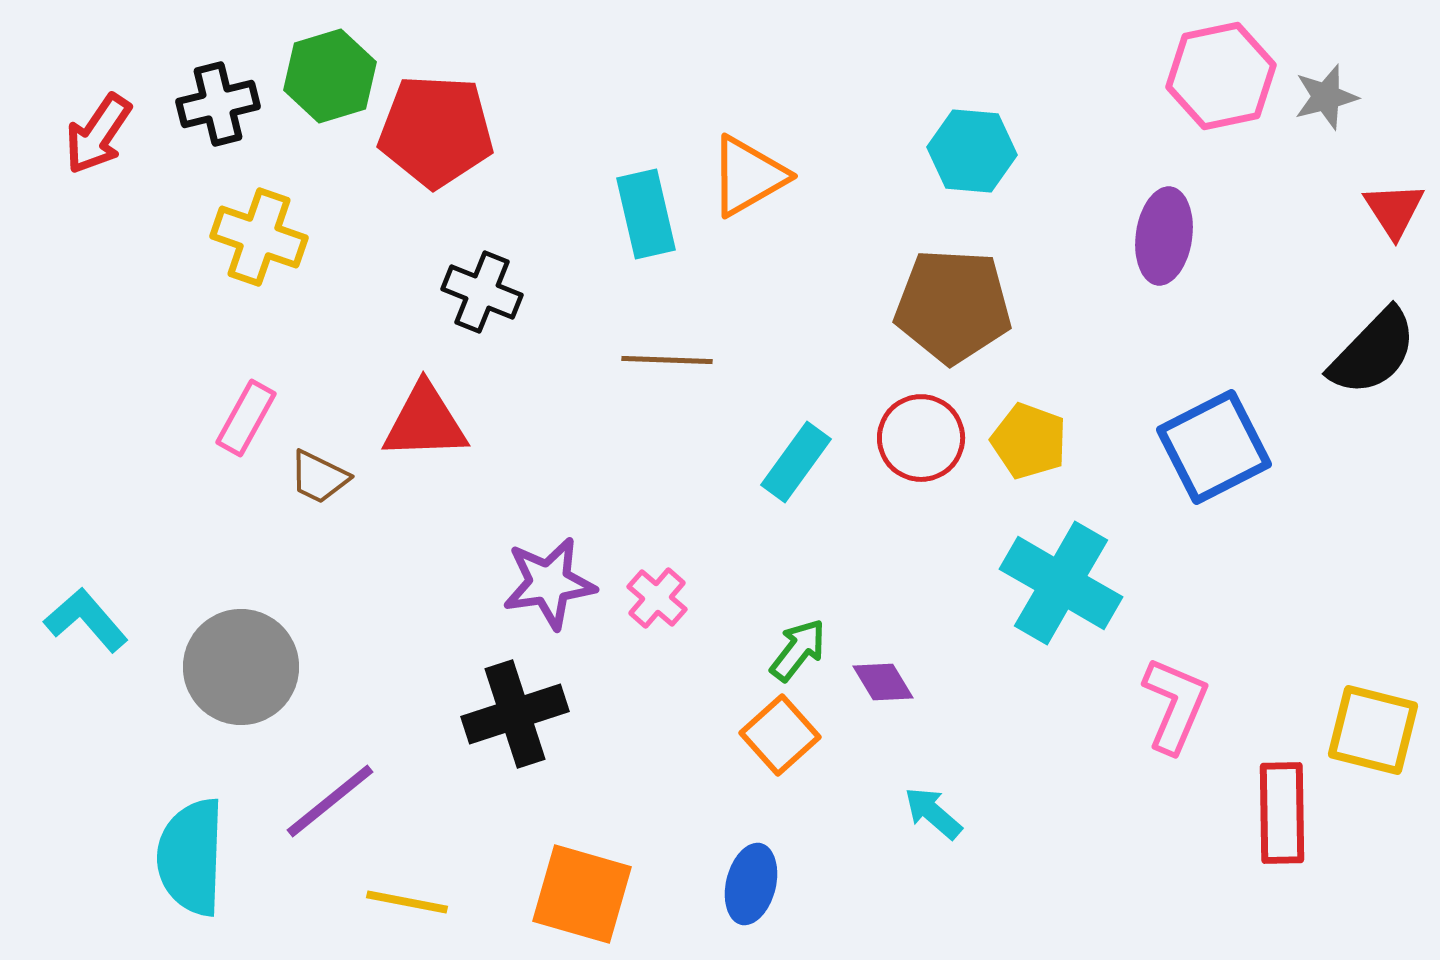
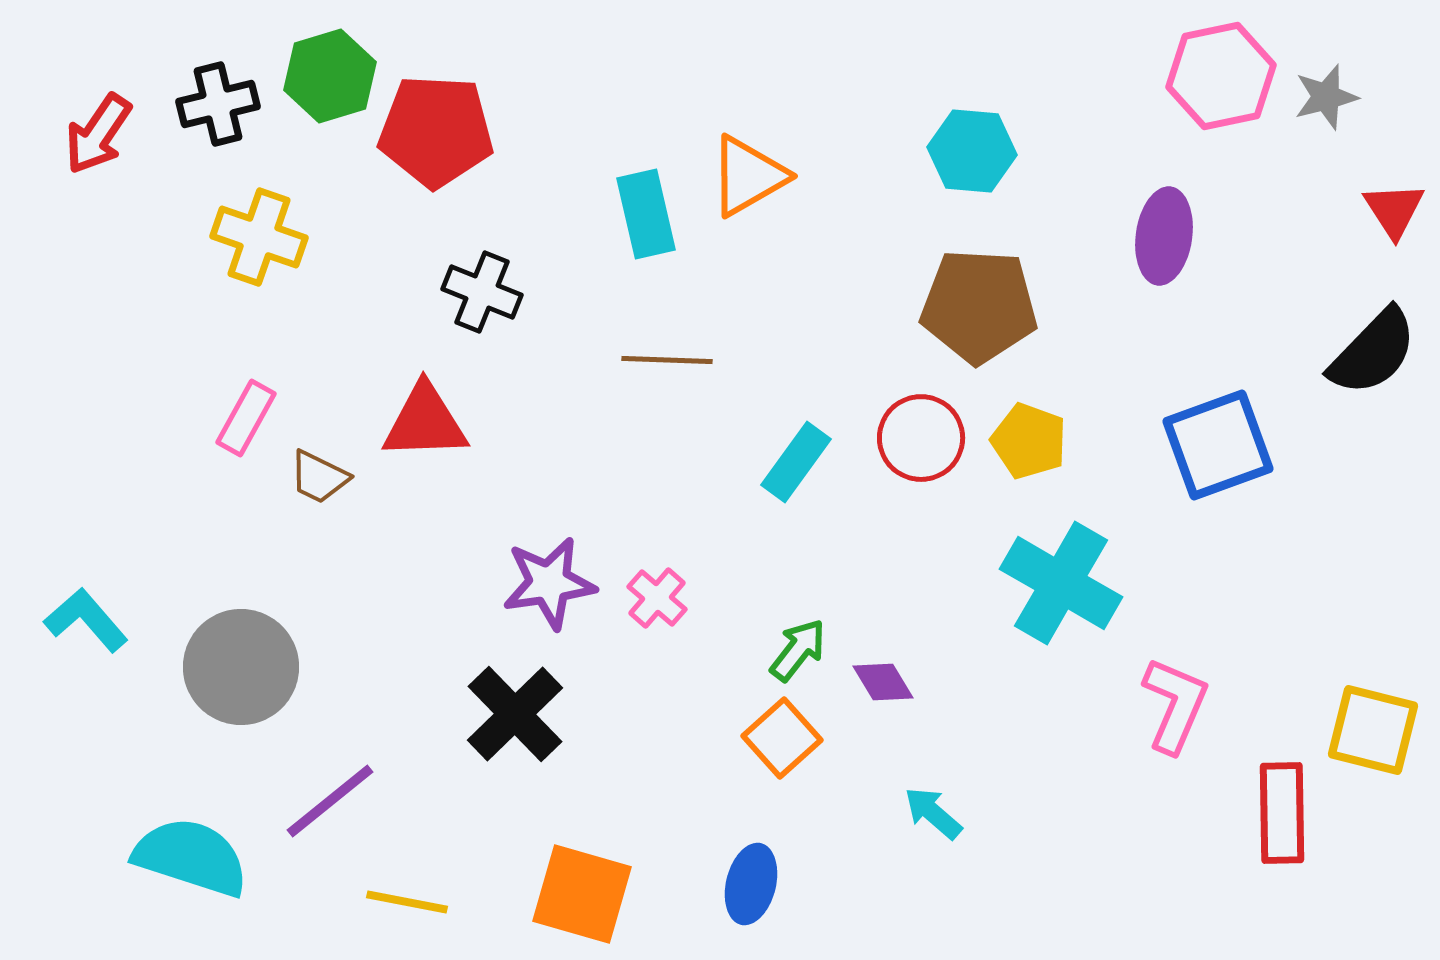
brown pentagon at (953, 306): moved 26 px right
blue square at (1214, 447): moved 4 px right, 2 px up; rotated 7 degrees clockwise
black cross at (515, 714): rotated 26 degrees counterclockwise
orange square at (780, 735): moved 2 px right, 3 px down
cyan semicircle at (191, 857): rotated 106 degrees clockwise
